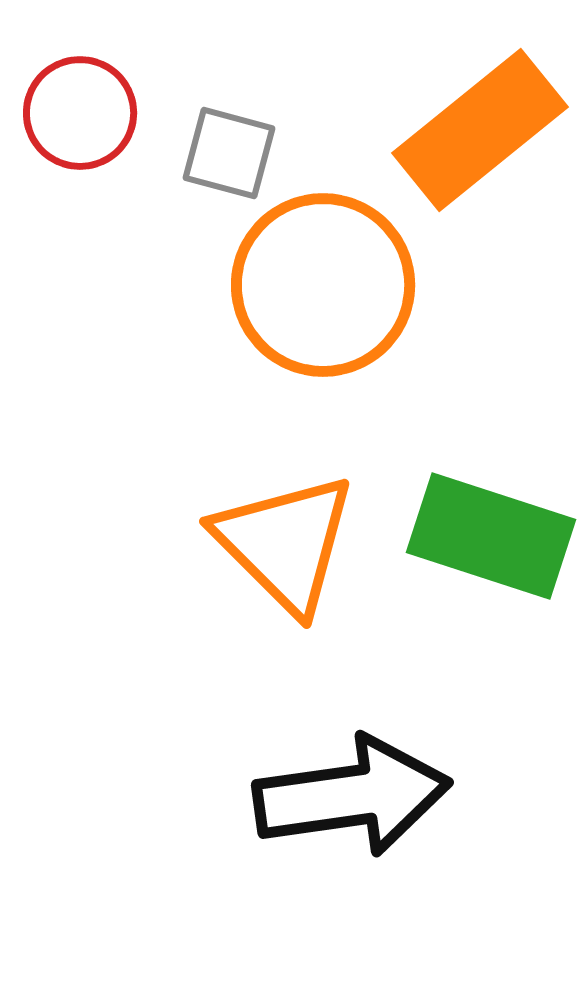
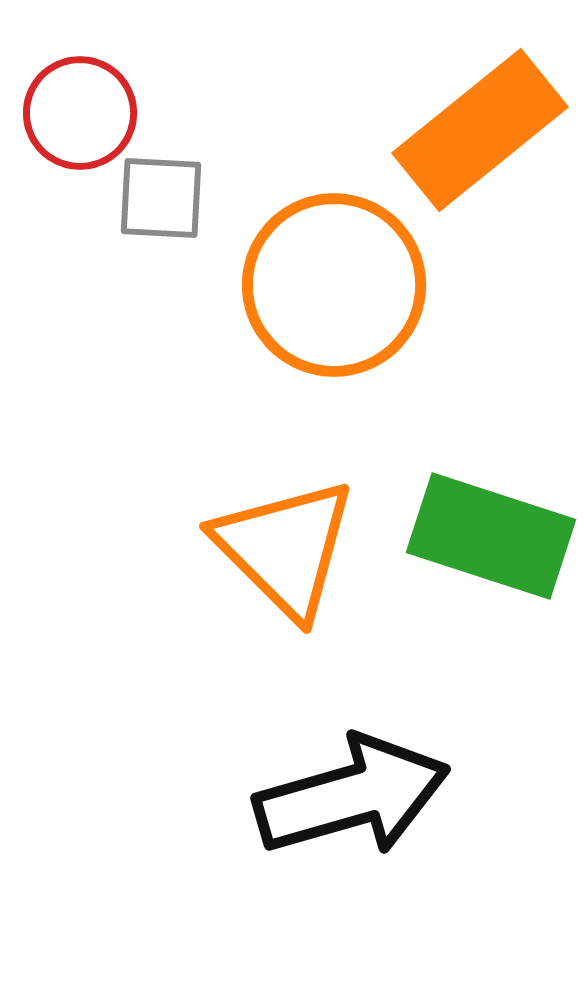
gray square: moved 68 px left, 45 px down; rotated 12 degrees counterclockwise
orange circle: moved 11 px right
orange triangle: moved 5 px down
black arrow: rotated 8 degrees counterclockwise
